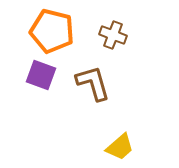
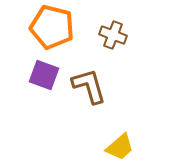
orange pentagon: moved 4 px up
purple square: moved 3 px right
brown L-shape: moved 4 px left, 3 px down
